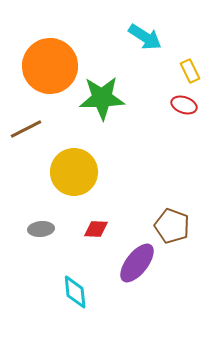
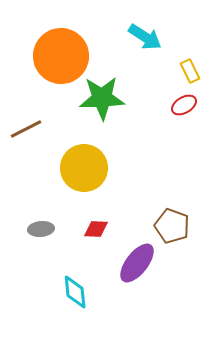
orange circle: moved 11 px right, 10 px up
red ellipse: rotated 50 degrees counterclockwise
yellow circle: moved 10 px right, 4 px up
